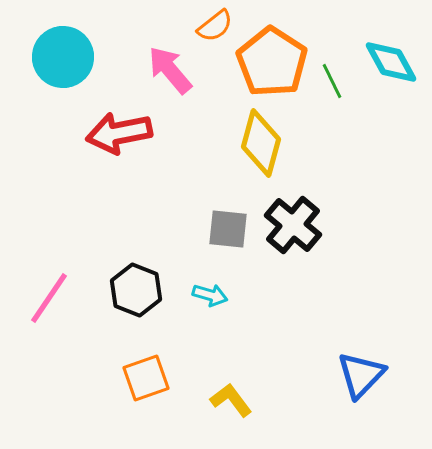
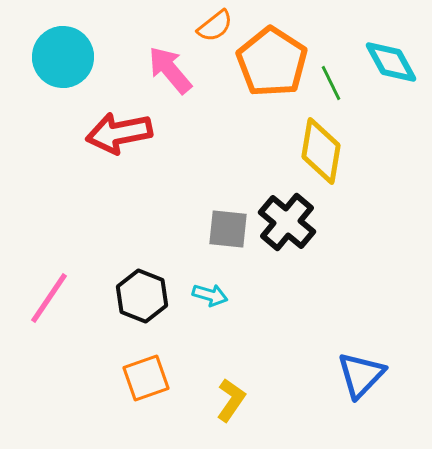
green line: moved 1 px left, 2 px down
yellow diamond: moved 60 px right, 8 px down; rotated 6 degrees counterclockwise
black cross: moved 6 px left, 3 px up
black hexagon: moved 6 px right, 6 px down
yellow L-shape: rotated 72 degrees clockwise
